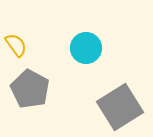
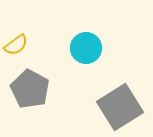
yellow semicircle: rotated 90 degrees clockwise
